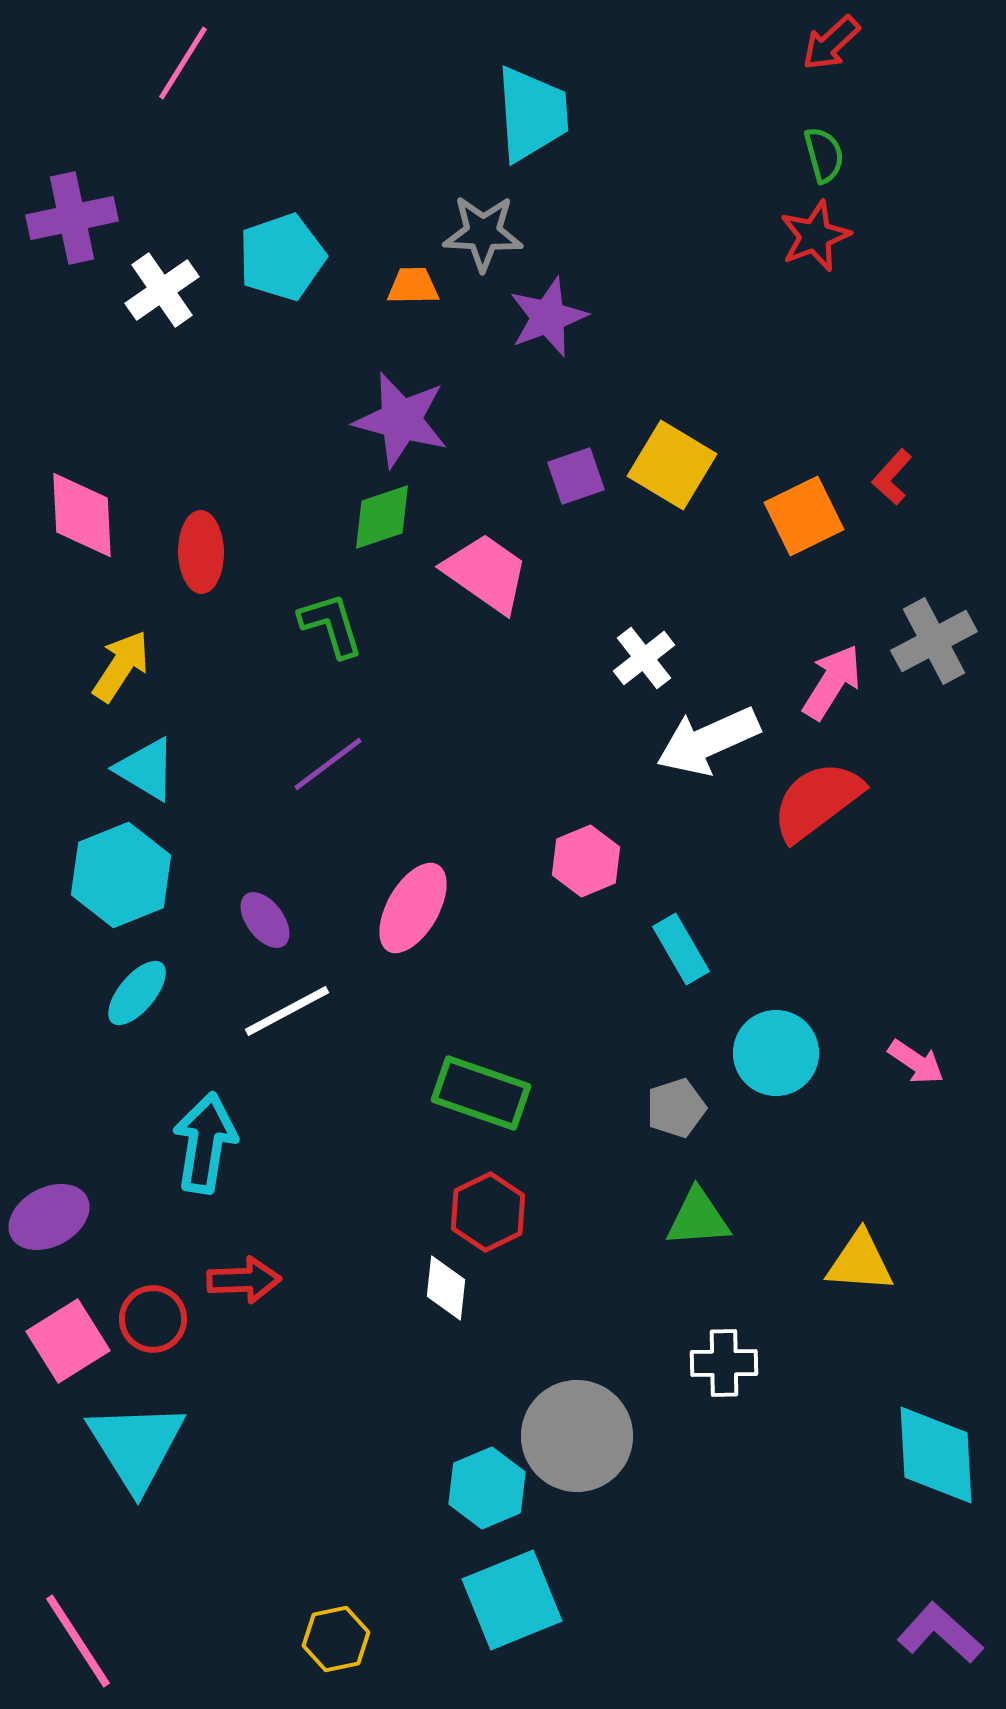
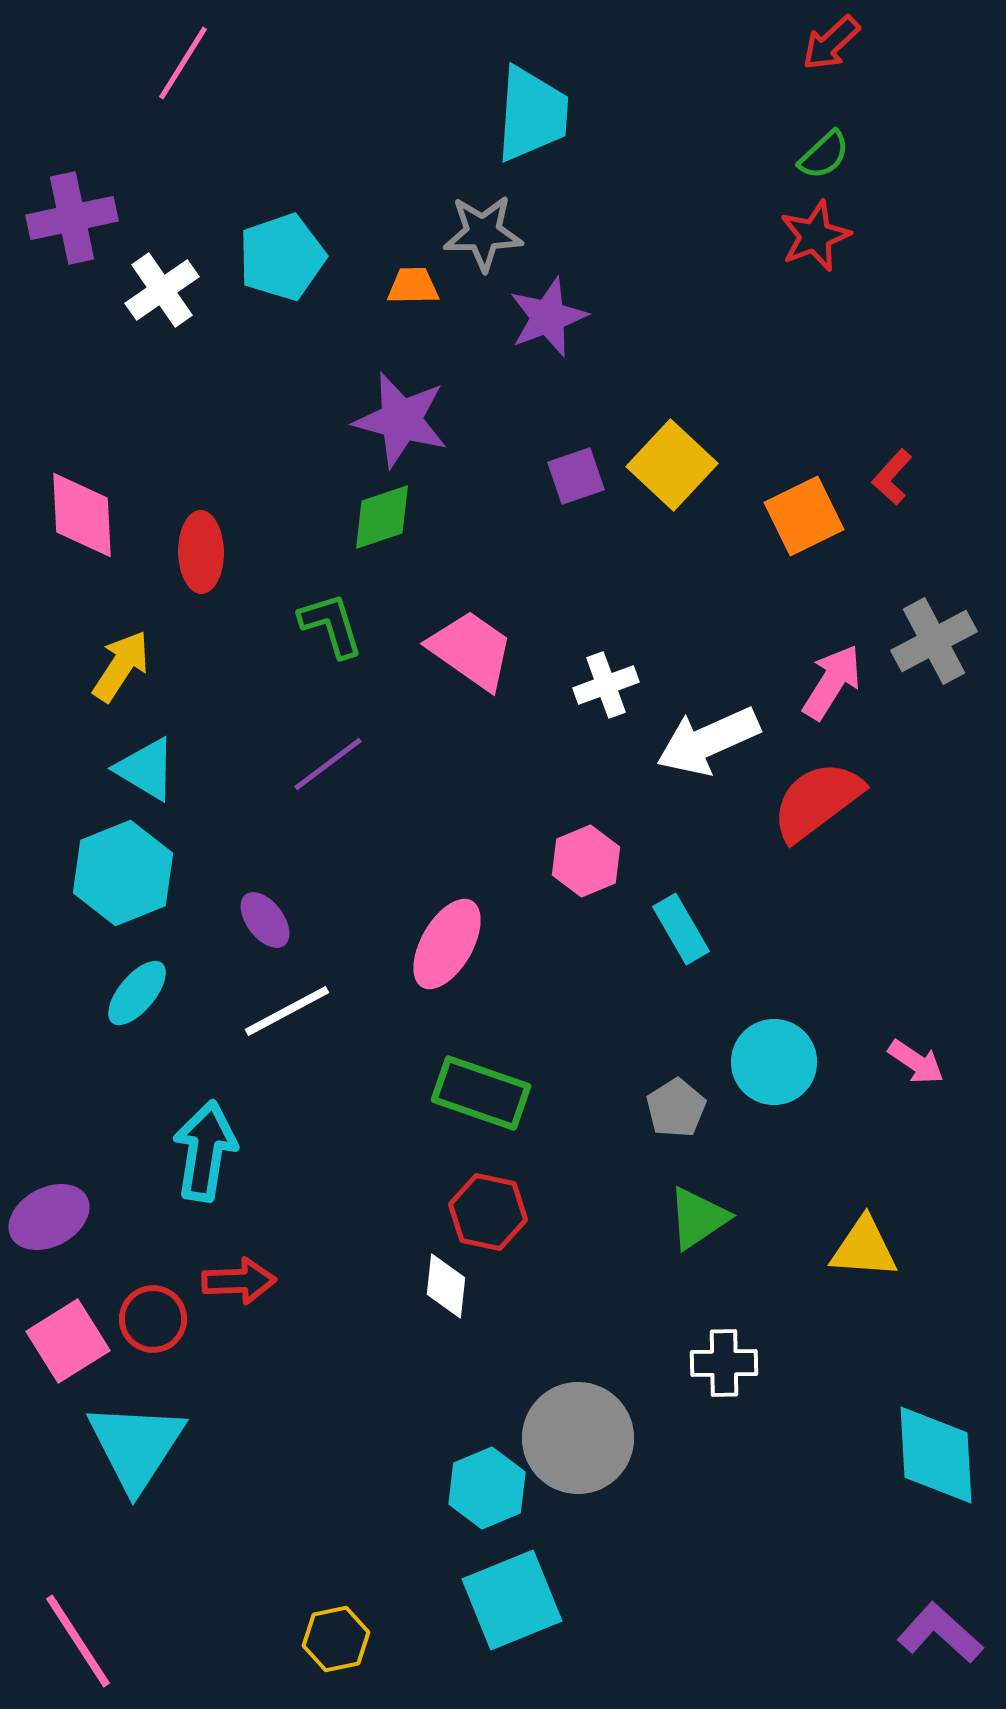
cyan trapezoid at (532, 114): rotated 8 degrees clockwise
green semicircle at (824, 155): rotated 62 degrees clockwise
gray star at (483, 233): rotated 4 degrees counterclockwise
yellow square at (672, 465): rotated 12 degrees clockwise
pink trapezoid at (486, 573): moved 15 px left, 77 px down
white cross at (644, 658): moved 38 px left, 27 px down; rotated 18 degrees clockwise
cyan hexagon at (121, 875): moved 2 px right, 2 px up
pink ellipse at (413, 908): moved 34 px right, 36 px down
cyan rectangle at (681, 949): moved 20 px up
cyan circle at (776, 1053): moved 2 px left, 9 px down
gray pentagon at (676, 1108): rotated 14 degrees counterclockwise
cyan arrow at (205, 1143): moved 8 px down
red hexagon at (488, 1212): rotated 22 degrees counterclockwise
green triangle at (698, 1218): rotated 30 degrees counterclockwise
yellow triangle at (860, 1262): moved 4 px right, 14 px up
red arrow at (244, 1280): moved 5 px left, 1 px down
white diamond at (446, 1288): moved 2 px up
gray circle at (577, 1436): moved 1 px right, 2 px down
cyan triangle at (136, 1446): rotated 5 degrees clockwise
